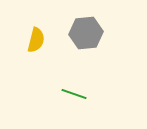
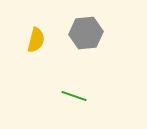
green line: moved 2 px down
